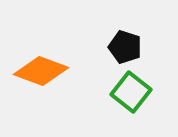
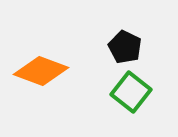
black pentagon: rotated 8 degrees clockwise
